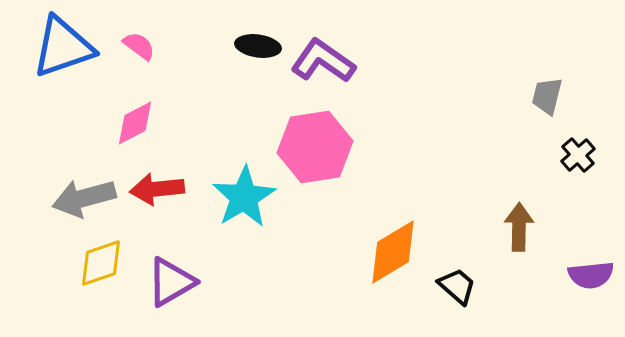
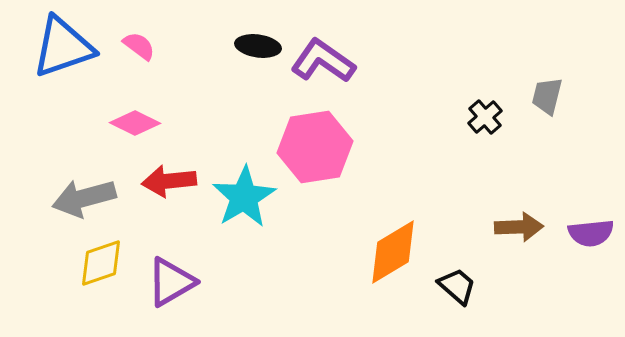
pink diamond: rotated 54 degrees clockwise
black cross: moved 93 px left, 38 px up
red arrow: moved 12 px right, 8 px up
brown arrow: rotated 87 degrees clockwise
purple semicircle: moved 42 px up
